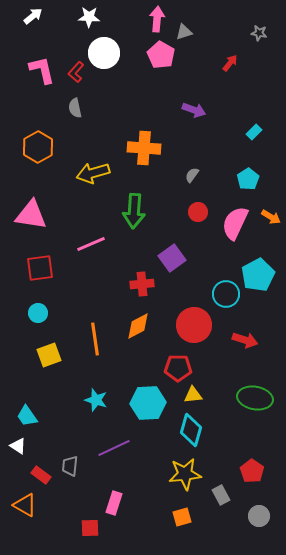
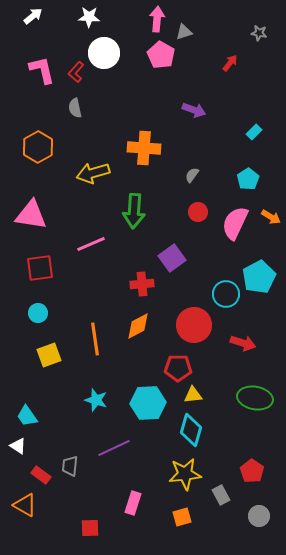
cyan pentagon at (258, 275): moved 1 px right, 2 px down
red arrow at (245, 340): moved 2 px left, 3 px down
pink rectangle at (114, 503): moved 19 px right
